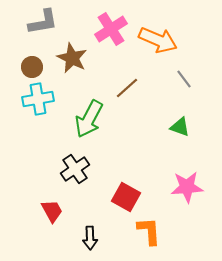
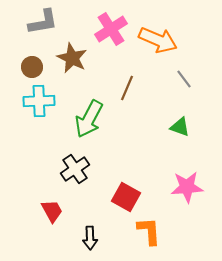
brown line: rotated 25 degrees counterclockwise
cyan cross: moved 1 px right, 2 px down; rotated 8 degrees clockwise
